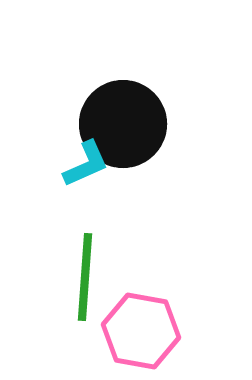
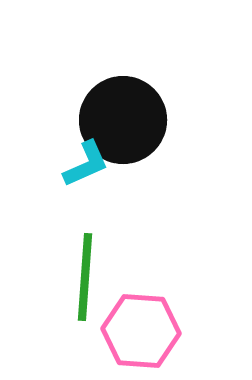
black circle: moved 4 px up
pink hexagon: rotated 6 degrees counterclockwise
